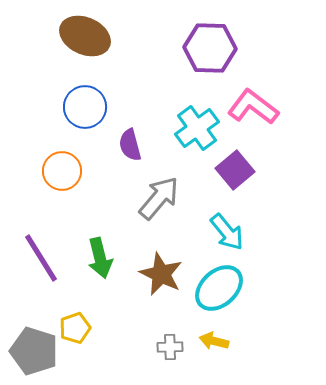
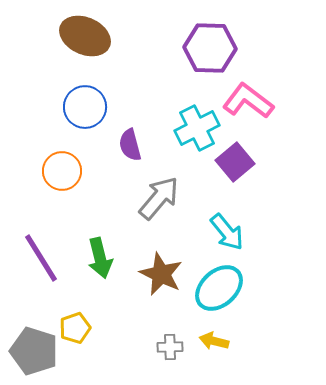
pink L-shape: moved 5 px left, 6 px up
cyan cross: rotated 9 degrees clockwise
purple square: moved 8 px up
